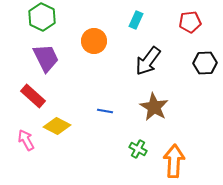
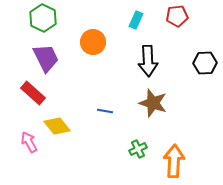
green hexagon: moved 1 px right, 1 px down
red pentagon: moved 13 px left, 6 px up
orange circle: moved 1 px left, 1 px down
black arrow: rotated 40 degrees counterclockwise
red rectangle: moved 3 px up
brown star: moved 1 px left, 4 px up; rotated 12 degrees counterclockwise
yellow diamond: rotated 24 degrees clockwise
pink arrow: moved 3 px right, 2 px down
green cross: rotated 36 degrees clockwise
